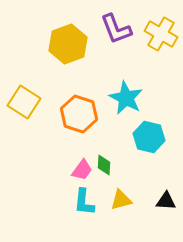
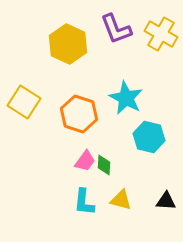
yellow hexagon: rotated 15 degrees counterclockwise
pink trapezoid: moved 3 px right, 9 px up
yellow triangle: rotated 30 degrees clockwise
